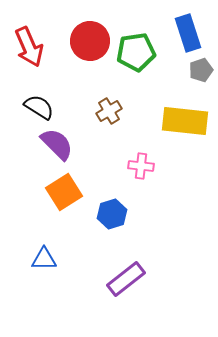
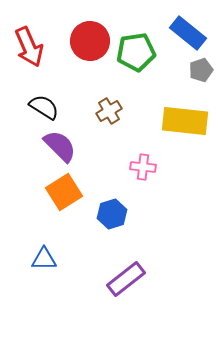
blue rectangle: rotated 33 degrees counterclockwise
black semicircle: moved 5 px right
purple semicircle: moved 3 px right, 2 px down
pink cross: moved 2 px right, 1 px down
